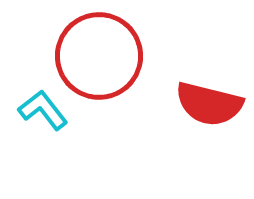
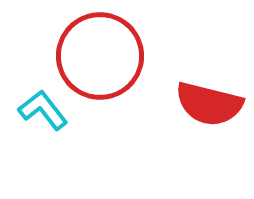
red circle: moved 1 px right
